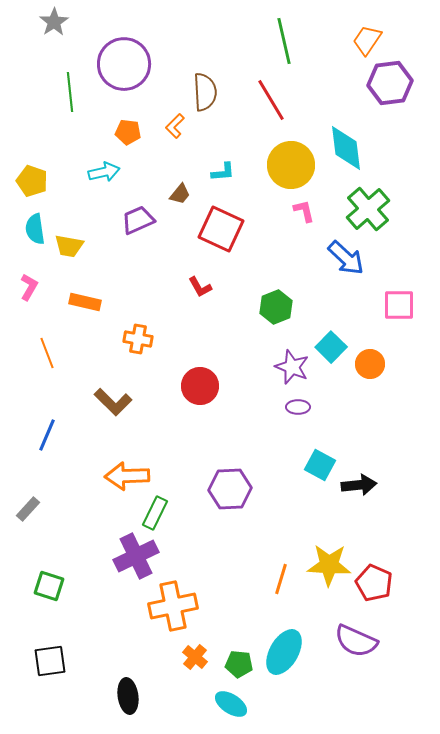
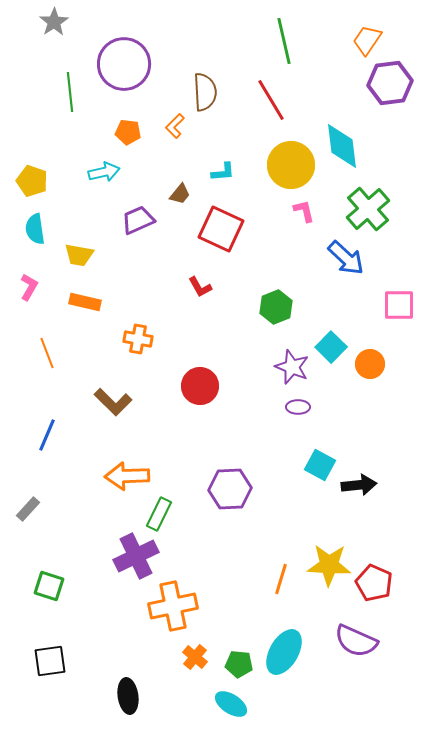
cyan diamond at (346, 148): moved 4 px left, 2 px up
yellow trapezoid at (69, 246): moved 10 px right, 9 px down
green rectangle at (155, 513): moved 4 px right, 1 px down
